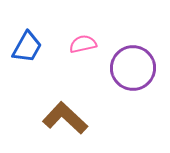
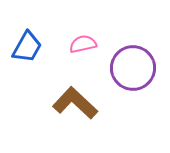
brown L-shape: moved 10 px right, 15 px up
